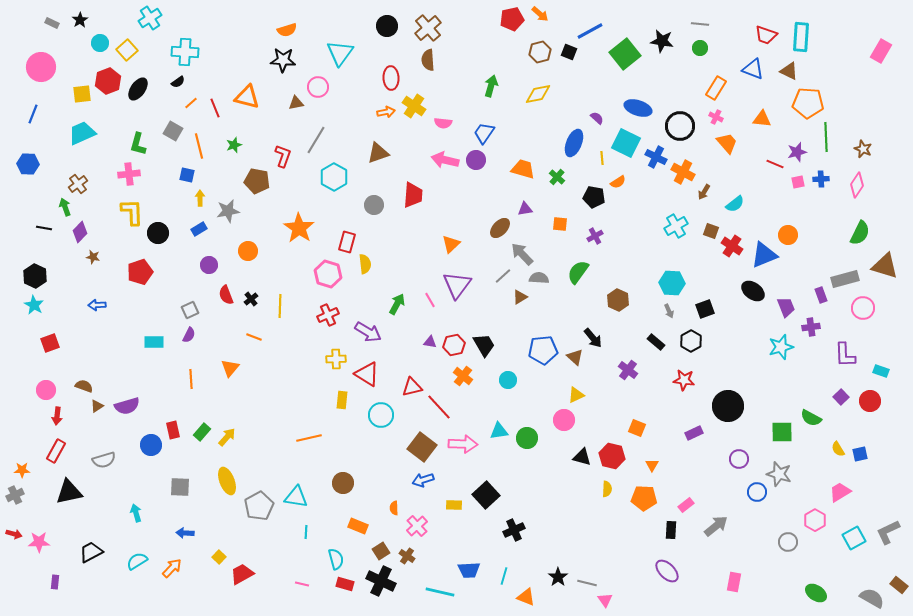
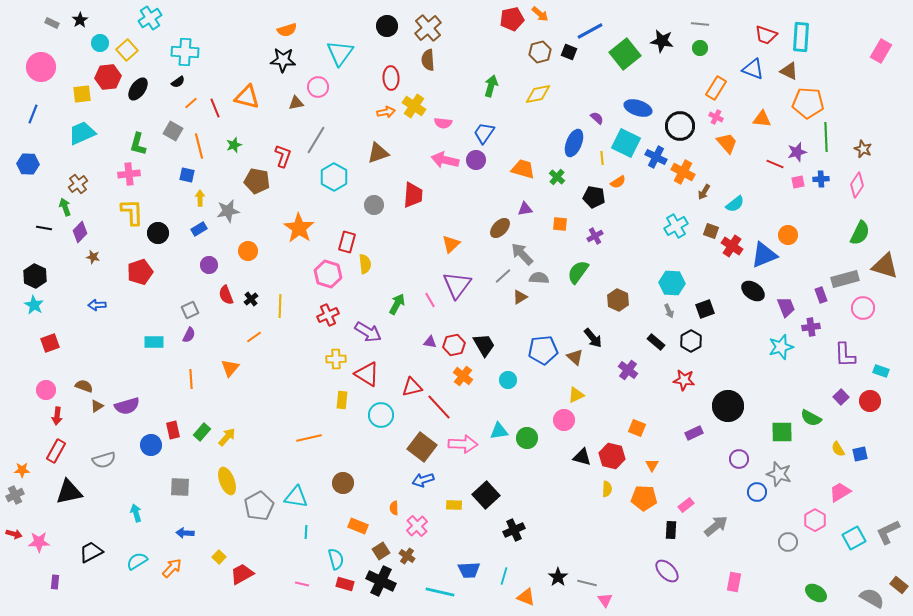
red hexagon at (108, 81): moved 4 px up; rotated 15 degrees clockwise
orange line at (254, 337): rotated 56 degrees counterclockwise
